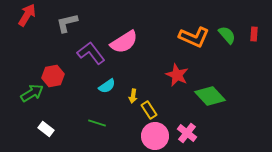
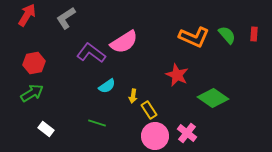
gray L-shape: moved 1 px left, 5 px up; rotated 20 degrees counterclockwise
purple L-shape: rotated 16 degrees counterclockwise
red hexagon: moved 19 px left, 13 px up
green diamond: moved 3 px right, 2 px down; rotated 12 degrees counterclockwise
